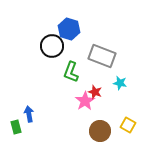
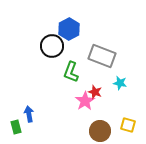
blue hexagon: rotated 15 degrees clockwise
yellow square: rotated 14 degrees counterclockwise
